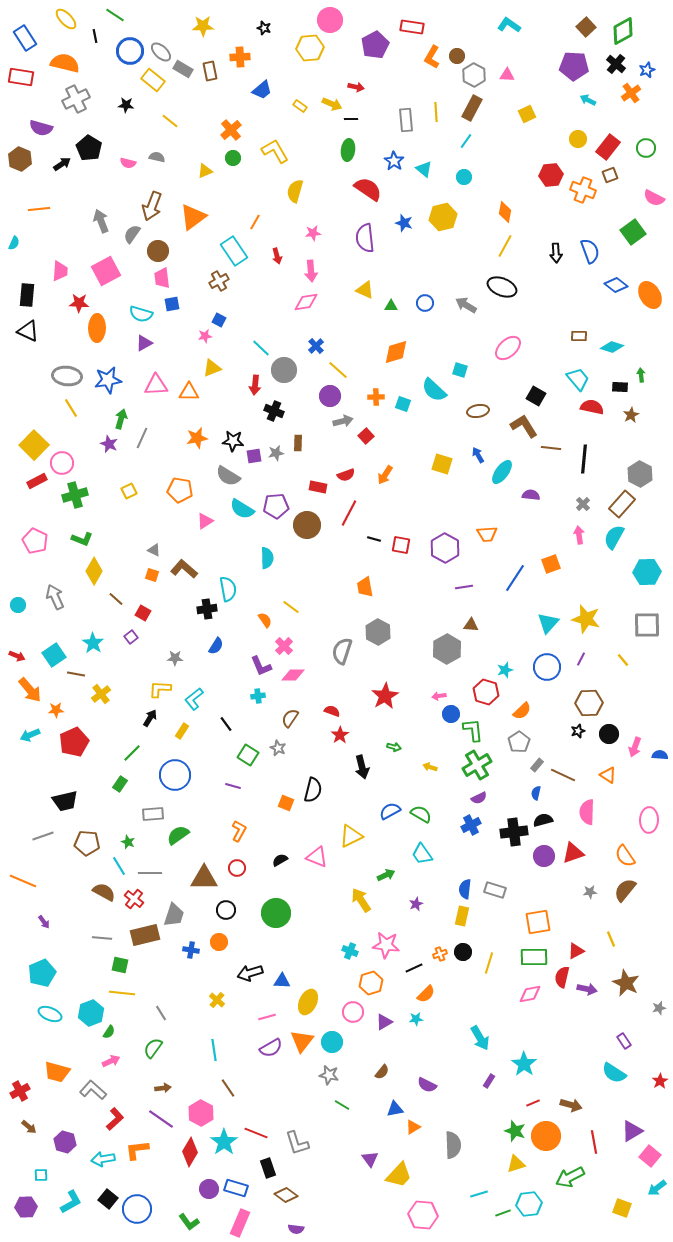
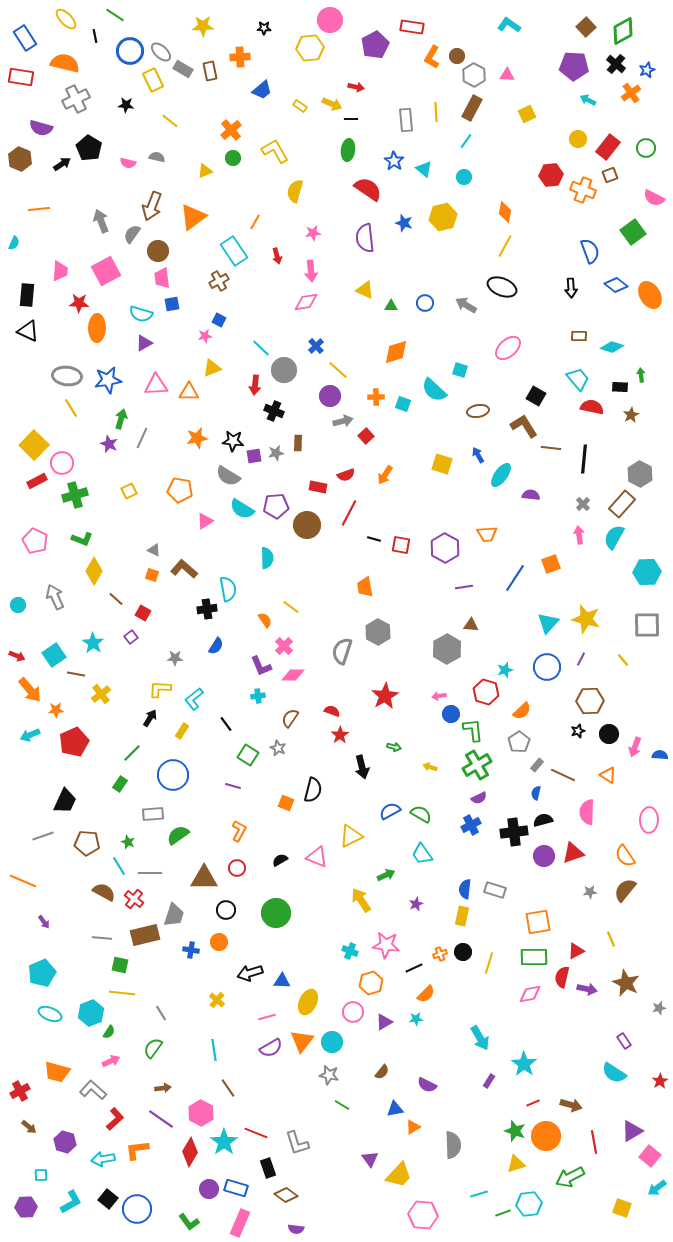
black star at (264, 28): rotated 16 degrees counterclockwise
yellow rectangle at (153, 80): rotated 25 degrees clockwise
black arrow at (556, 253): moved 15 px right, 35 px down
cyan ellipse at (502, 472): moved 1 px left, 3 px down
brown hexagon at (589, 703): moved 1 px right, 2 px up
blue circle at (175, 775): moved 2 px left
black trapezoid at (65, 801): rotated 52 degrees counterclockwise
